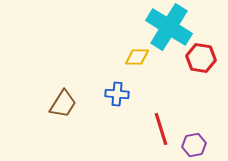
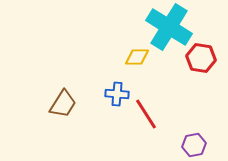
red line: moved 15 px left, 15 px up; rotated 16 degrees counterclockwise
